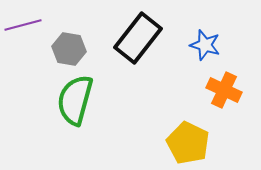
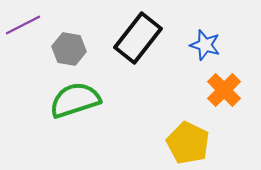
purple line: rotated 12 degrees counterclockwise
orange cross: rotated 20 degrees clockwise
green semicircle: rotated 57 degrees clockwise
